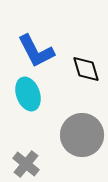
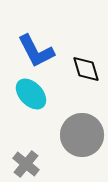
cyan ellipse: moved 3 px right; rotated 24 degrees counterclockwise
